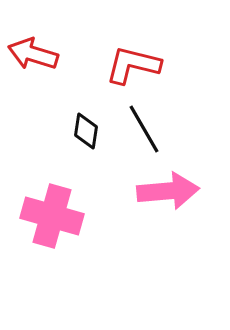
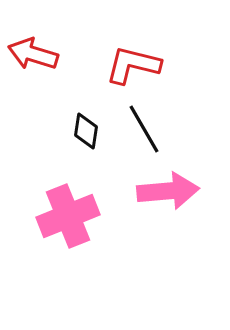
pink cross: moved 16 px right; rotated 38 degrees counterclockwise
